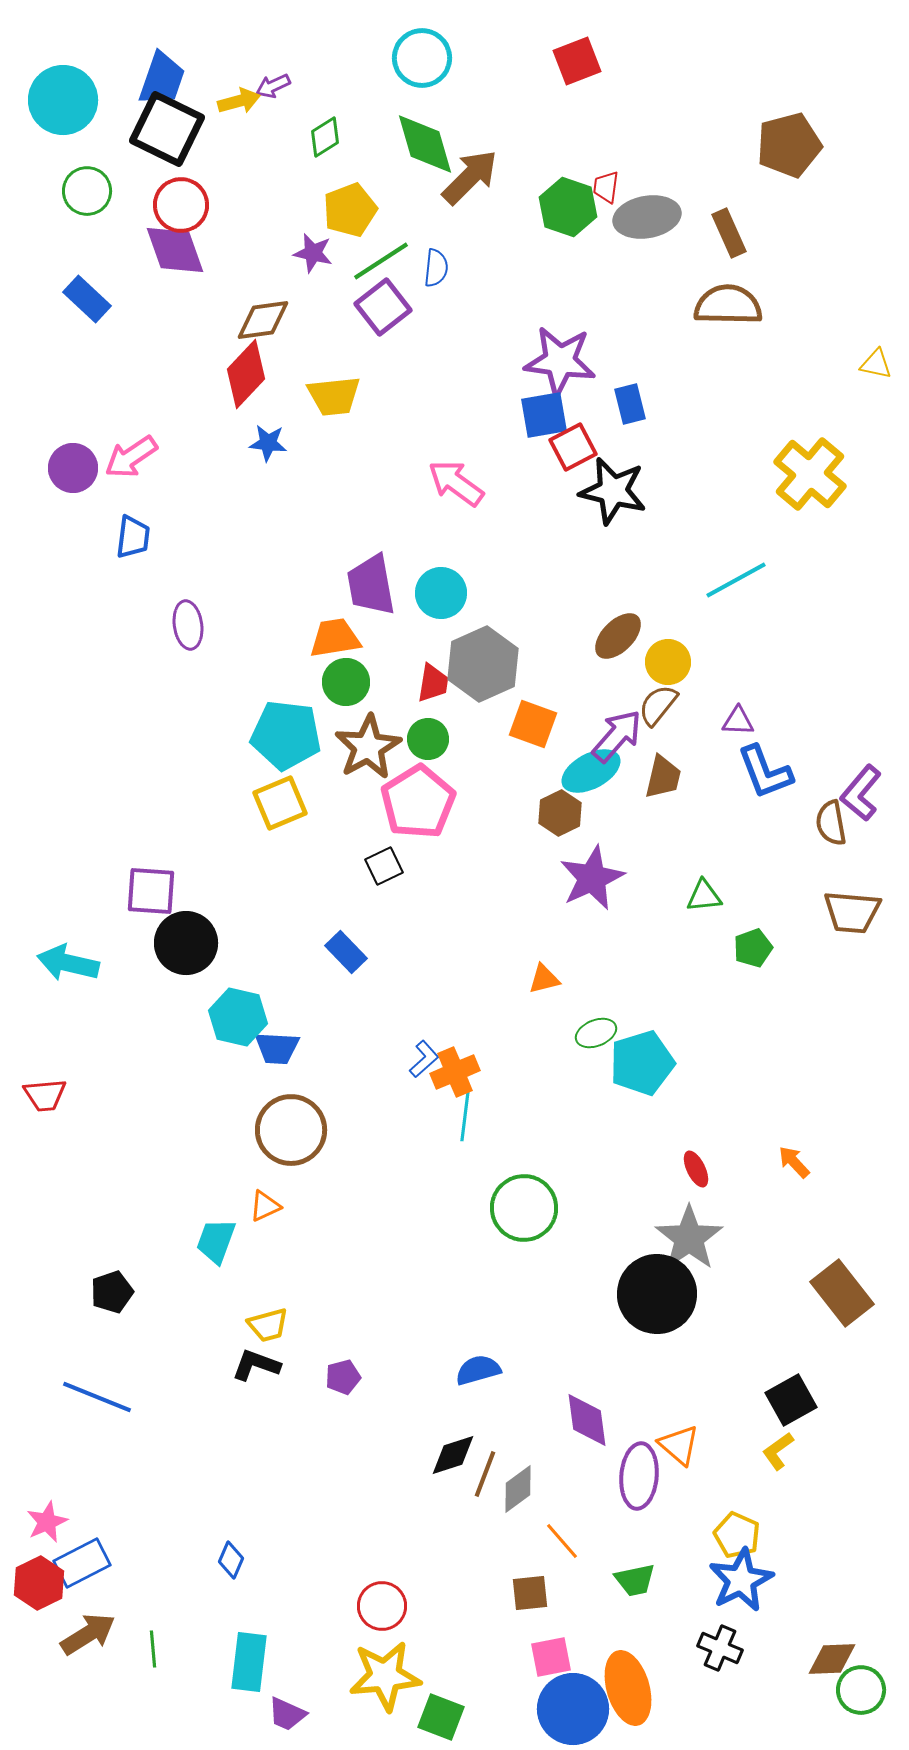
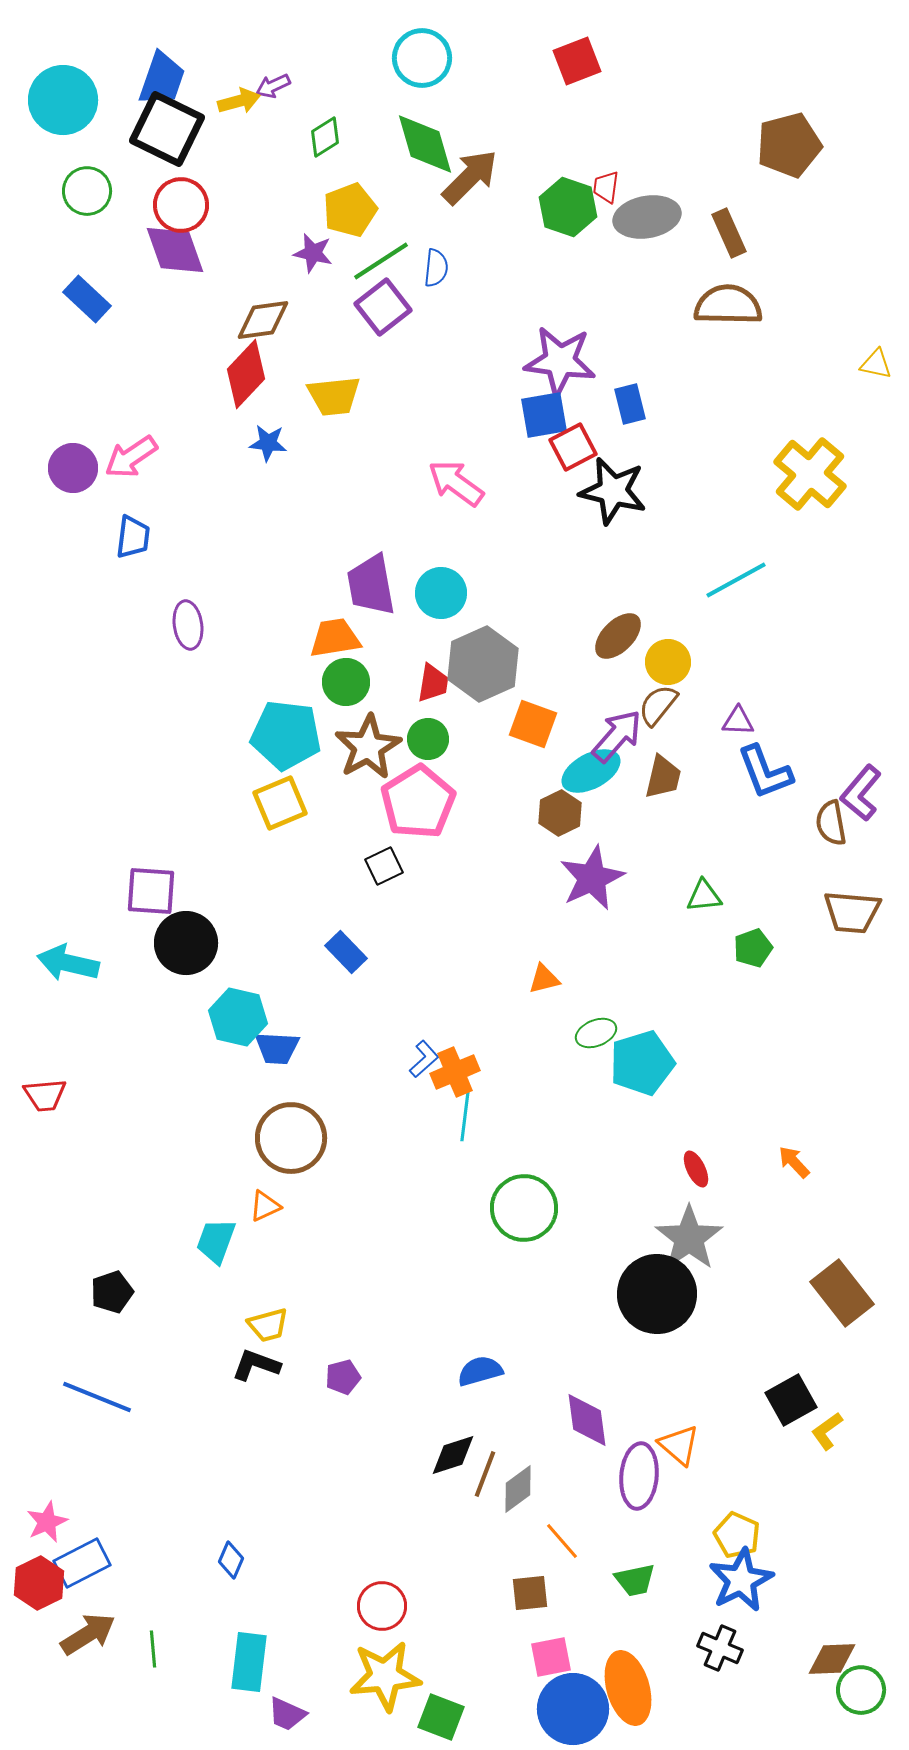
brown circle at (291, 1130): moved 8 px down
blue semicircle at (478, 1370): moved 2 px right, 1 px down
yellow L-shape at (778, 1451): moved 49 px right, 20 px up
